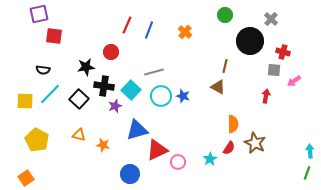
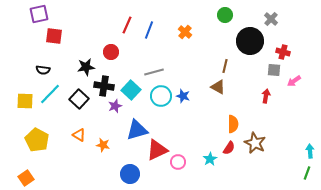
orange triangle: rotated 16 degrees clockwise
